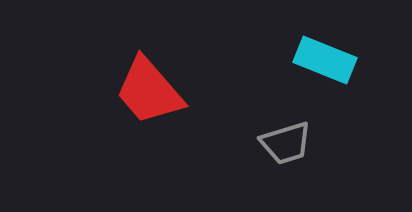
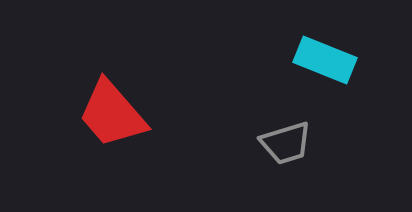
red trapezoid: moved 37 px left, 23 px down
